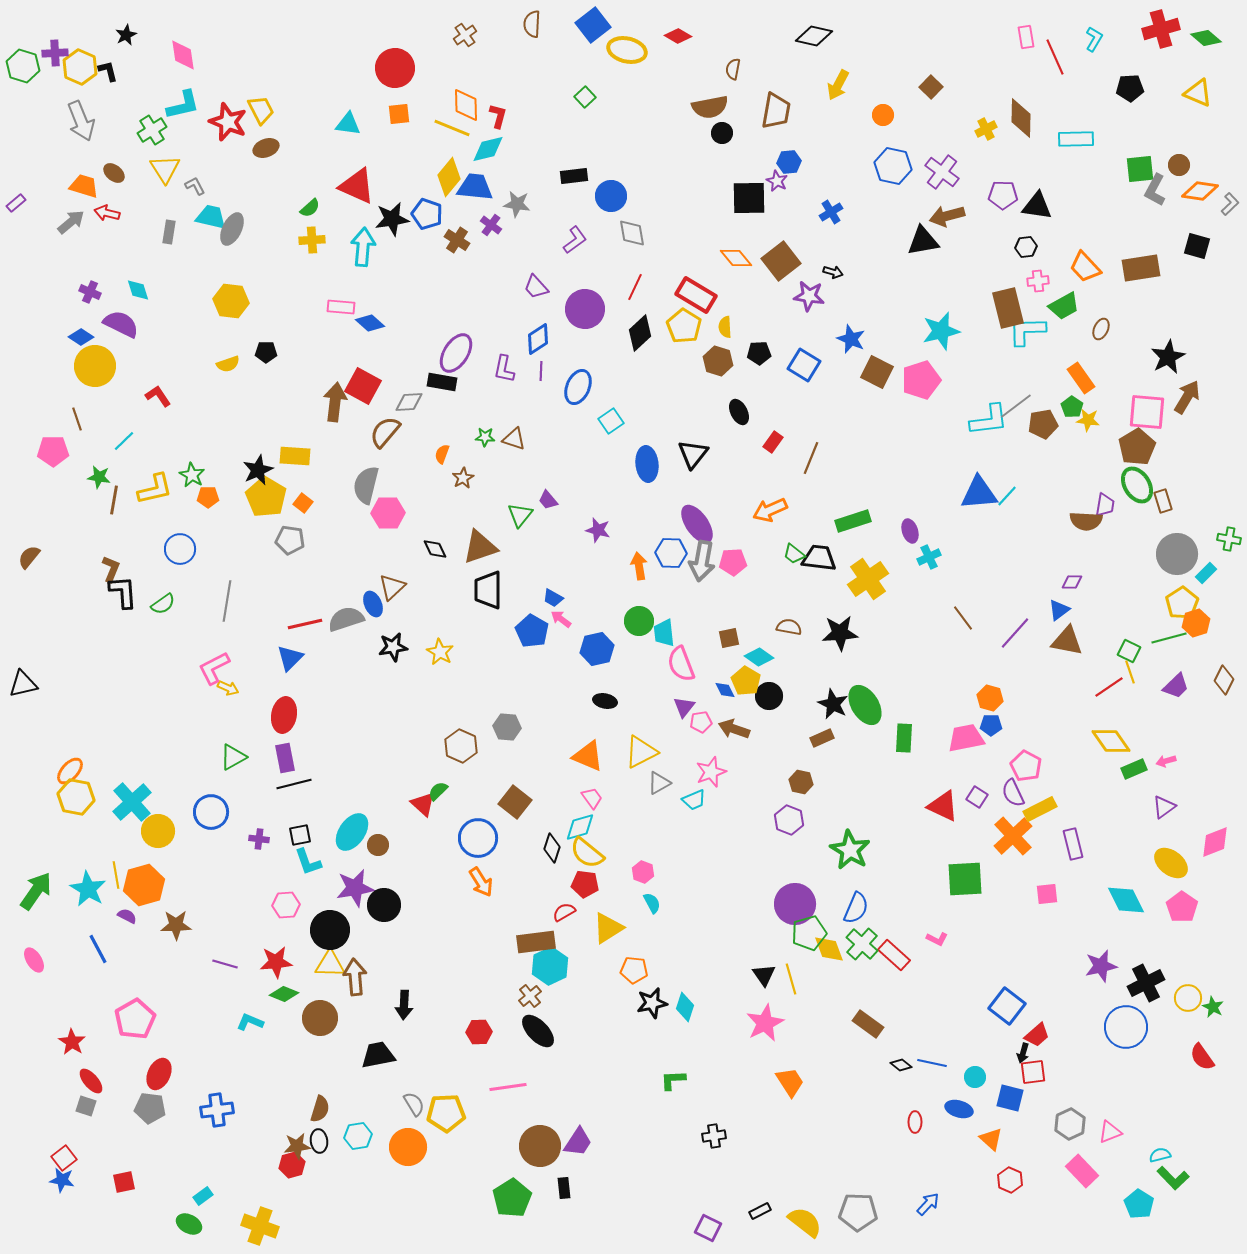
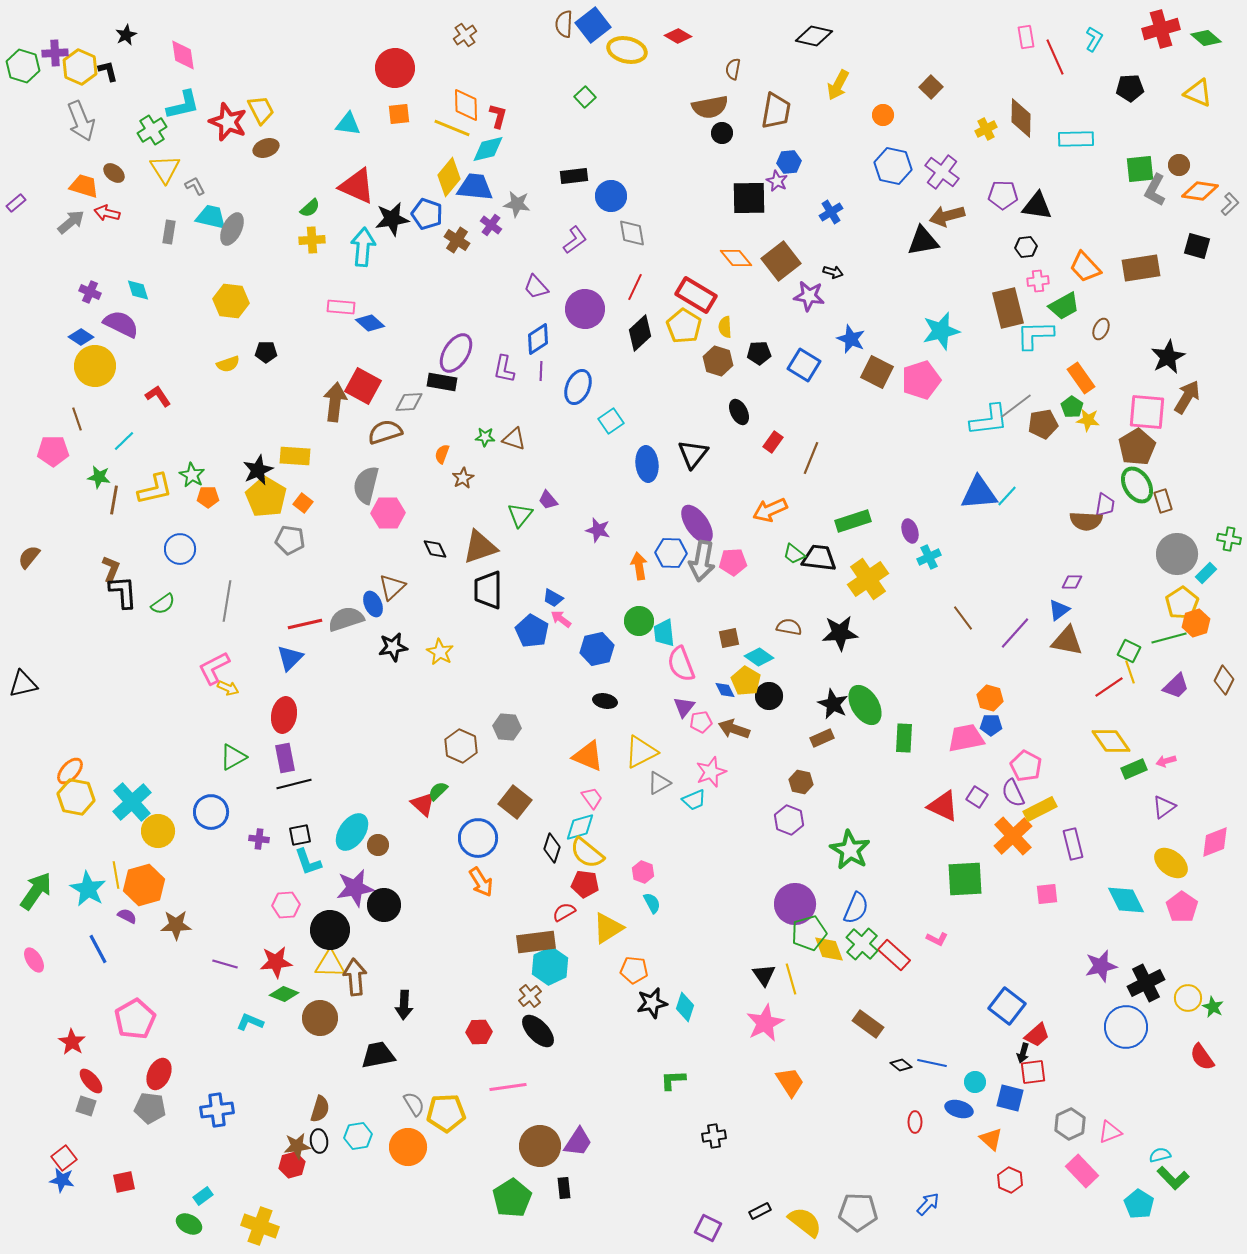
brown semicircle at (532, 24): moved 32 px right
cyan L-shape at (1027, 331): moved 8 px right, 4 px down
brown semicircle at (385, 432): rotated 32 degrees clockwise
cyan circle at (975, 1077): moved 5 px down
